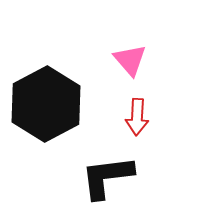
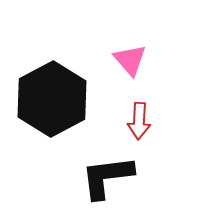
black hexagon: moved 6 px right, 5 px up
red arrow: moved 2 px right, 4 px down
